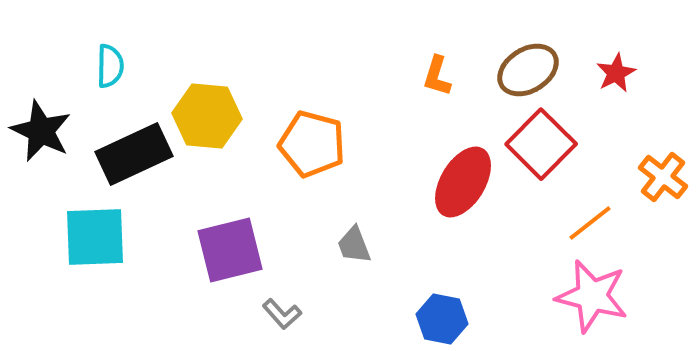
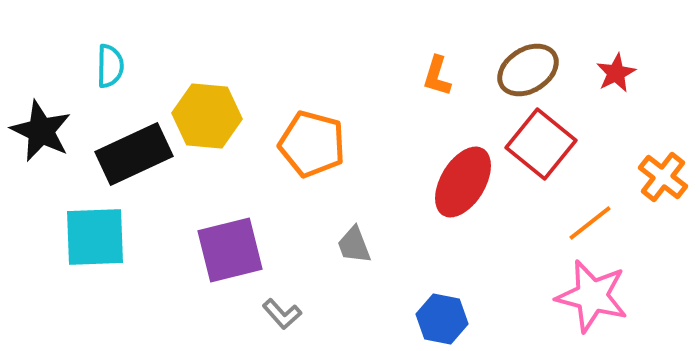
red square: rotated 6 degrees counterclockwise
